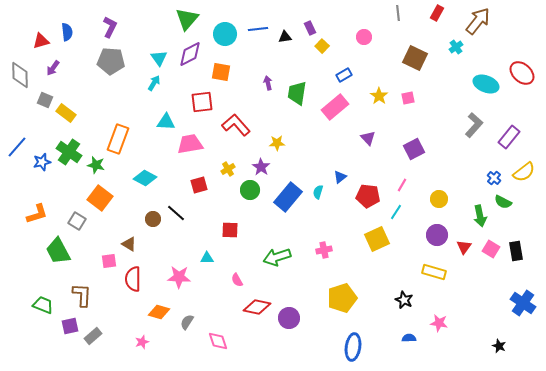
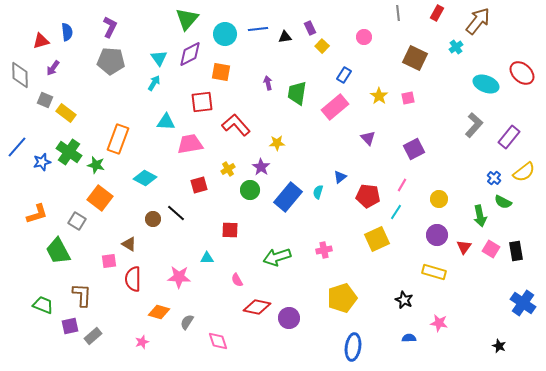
blue rectangle at (344, 75): rotated 28 degrees counterclockwise
